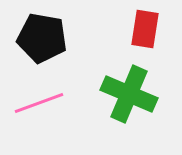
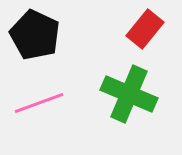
red rectangle: rotated 30 degrees clockwise
black pentagon: moved 7 px left, 3 px up; rotated 15 degrees clockwise
